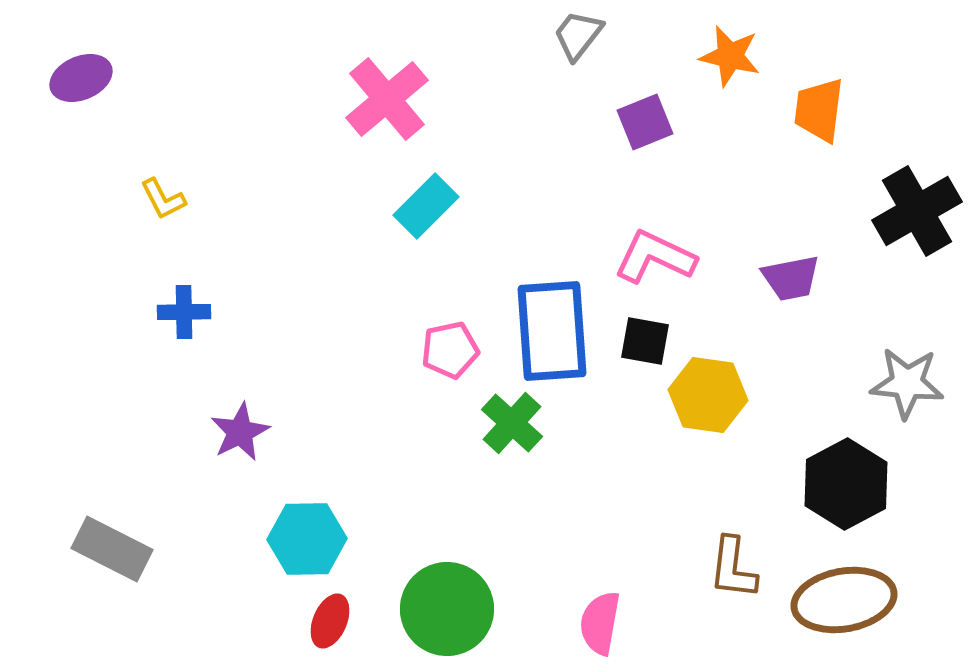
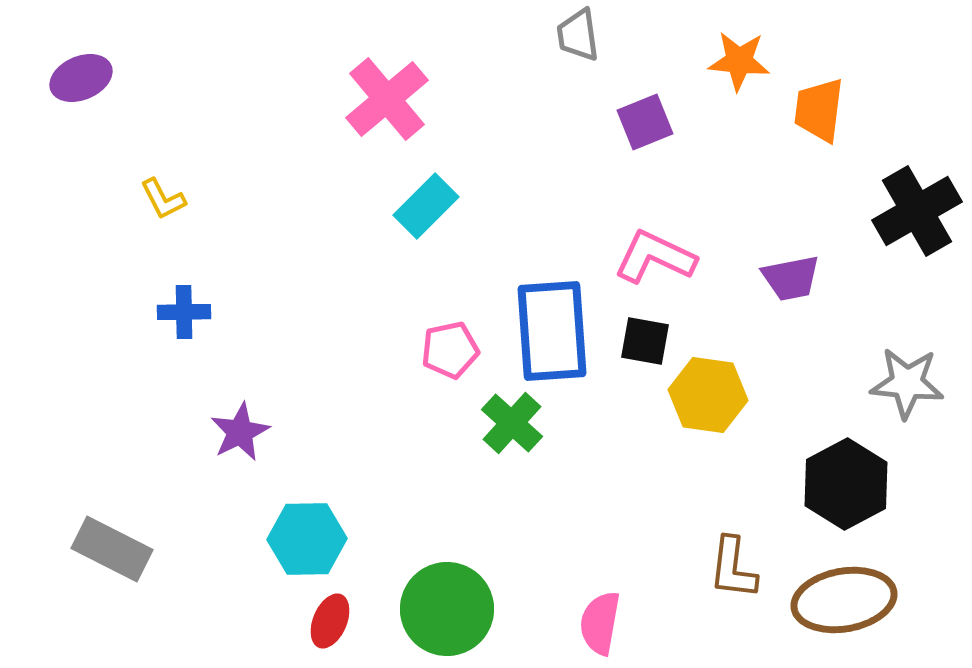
gray trapezoid: rotated 46 degrees counterclockwise
orange star: moved 9 px right, 5 px down; rotated 8 degrees counterclockwise
